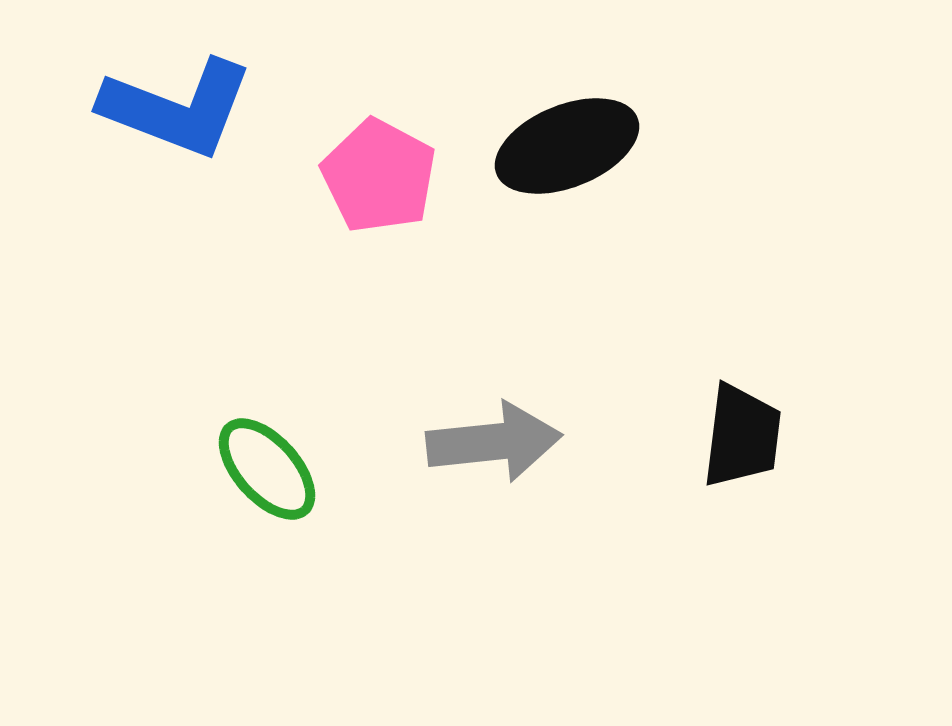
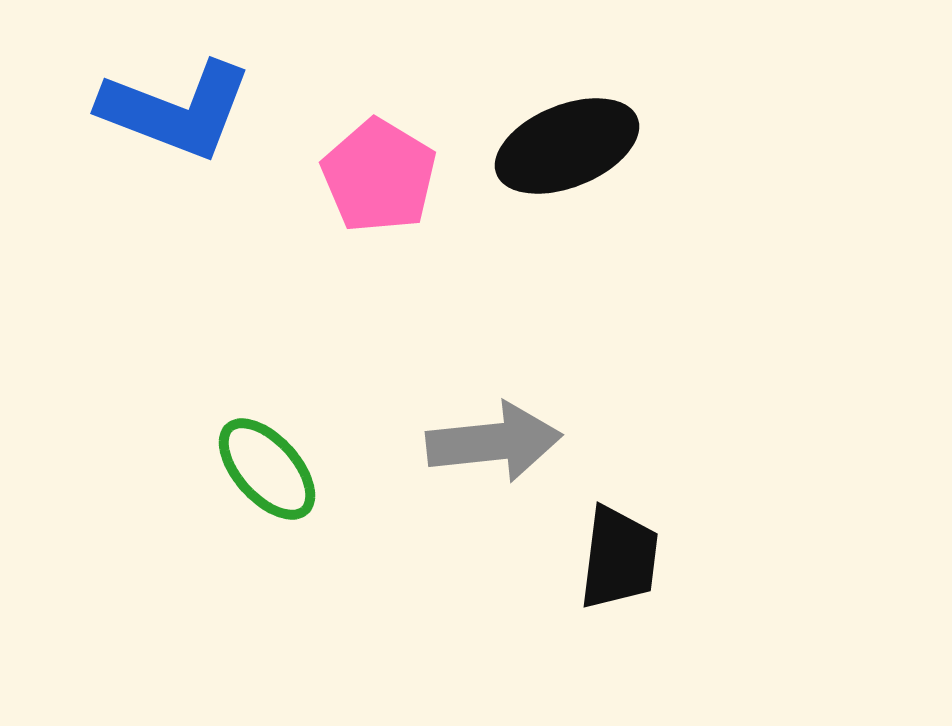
blue L-shape: moved 1 px left, 2 px down
pink pentagon: rotated 3 degrees clockwise
black trapezoid: moved 123 px left, 122 px down
